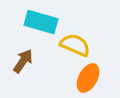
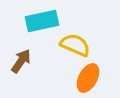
cyan rectangle: moved 1 px right, 1 px up; rotated 28 degrees counterclockwise
brown arrow: moved 2 px left
